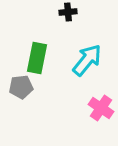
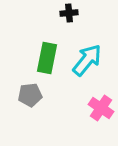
black cross: moved 1 px right, 1 px down
green rectangle: moved 10 px right
gray pentagon: moved 9 px right, 8 px down
